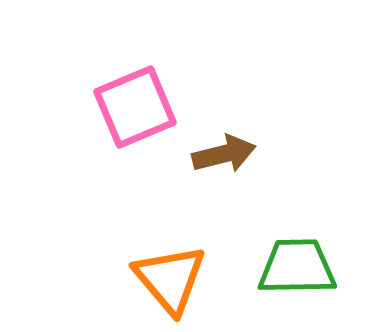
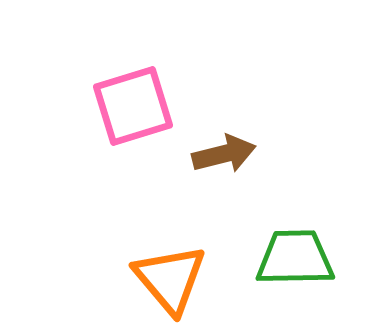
pink square: moved 2 px left, 1 px up; rotated 6 degrees clockwise
green trapezoid: moved 2 px left, 9 px up
